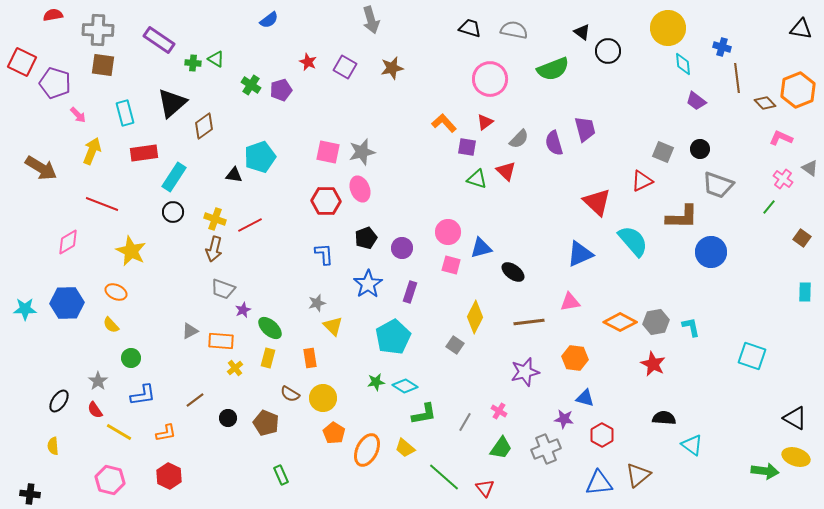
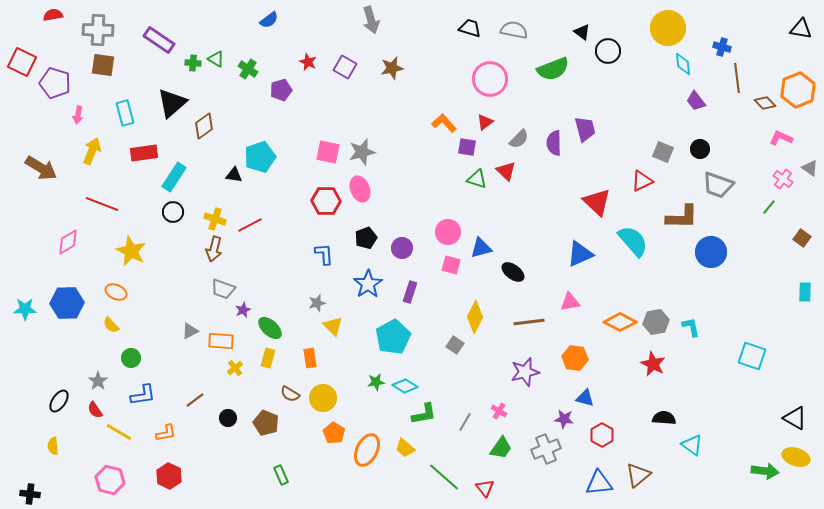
green cross at (251, 85): moved 3 px left, 16 px up
purple trapezoid at (696, 101): rotated 15 degrees clockwise
pink arrow at (78, 115): rotated 54 degrees clockwise
purple semicircle at (554, 143): rotated 15 degrees clockwise
